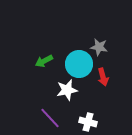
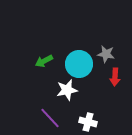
gray star: moved 7 px right, 7 px down
red arrow: moved 12 px right; rotated 18 degrees clockwise
